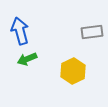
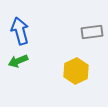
green arrow: moved 9 px left, 2 px down
yellow hexagon: moved 3 px right
